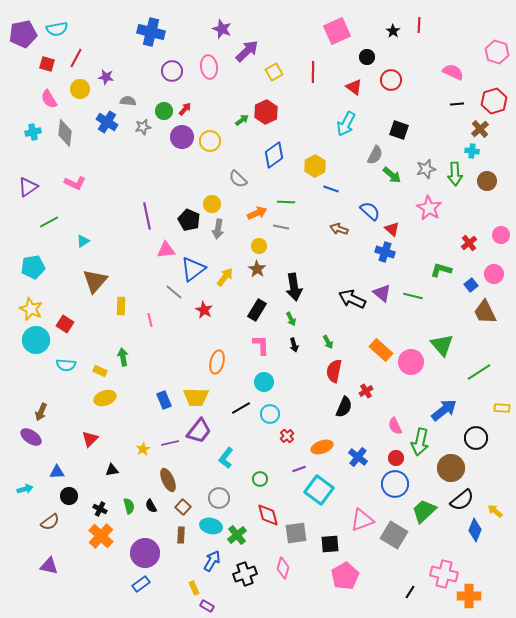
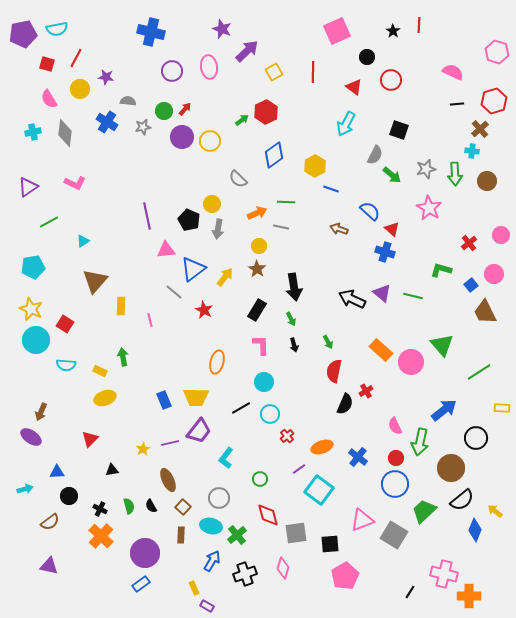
black semicircle at (344, 407): moved 1 px right, 3 px up
purple line at (299, 469): rotated 16 degrees counterclockwise
